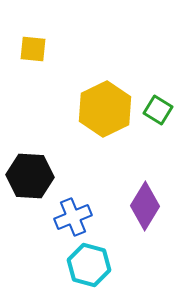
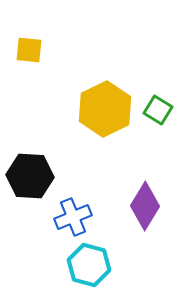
yellow square: moved 4 px left, 1 px down
